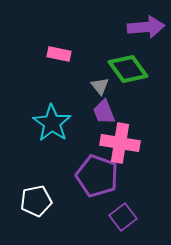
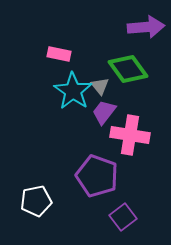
purple trapezoid: rotated 60 degrees clockwise
cyan star: moved 21 px right, 32 px up
pink cross: moved 10 px right, 8 px up
